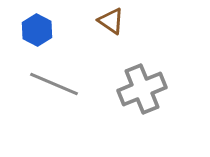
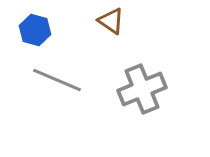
blue hexagon: moved 2 px left; rotated 12 degrees counterclockwise
gray line: moved 3 px right, 4 px up
